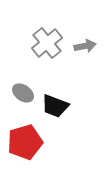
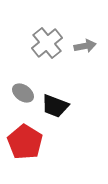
red pentagon: rotated 24 degrees counterclockwise
